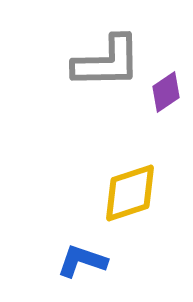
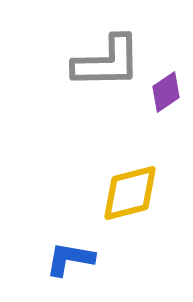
yellow diamond: rotated 4 degrees clockwise
blue L-shape: moved 12 px left, 2 px up; rotated 9 degrees counterclockwise
